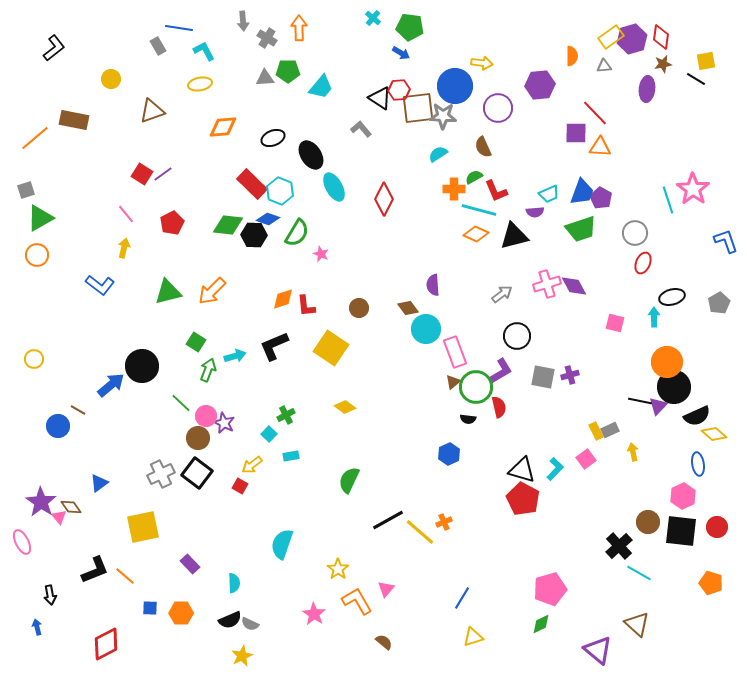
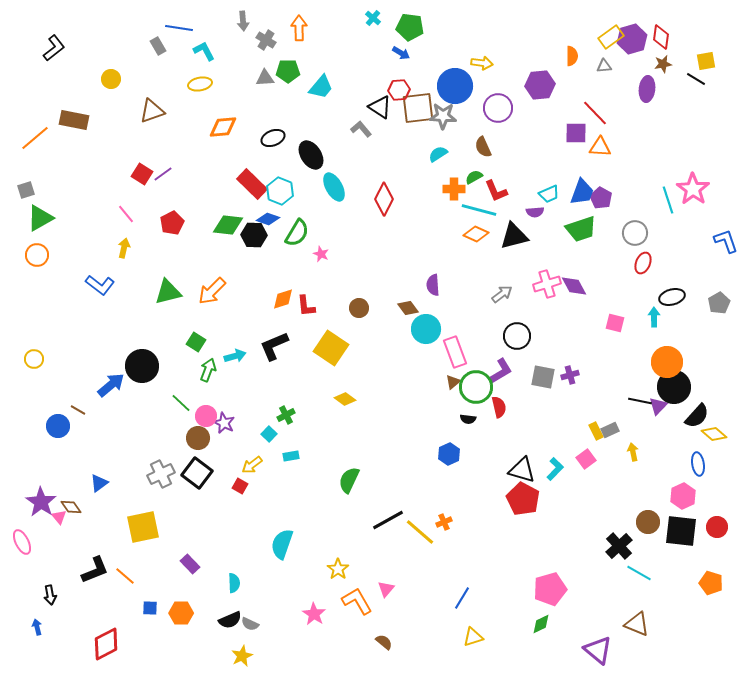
gray cross at (267, 38): moved 1 px left, 2 px down
black triangle at (380, 98): moved 9 px down
yellow diamond at (345, 407): moved 8 px up
black semicircle at (697, 416): rotated 24 degrees counterclockwise
brown triangle at (637, 624): rotated 20 degrees counterclockwise
